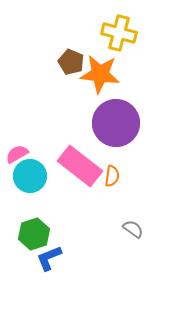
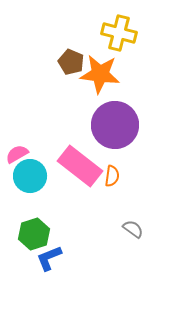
purple circle: moved 1 px left, 2 px down
